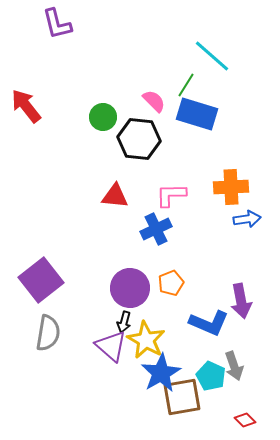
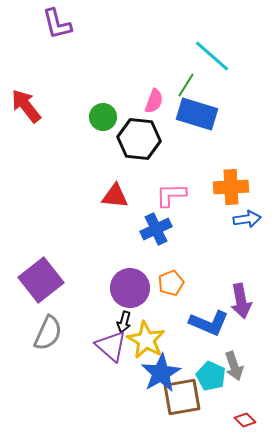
pink semicircle: rotated 65 degrees clockwise
gray semicircle: rotated 15 degrees clockwise
